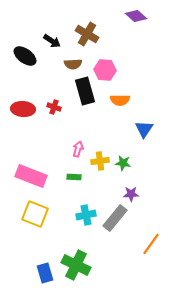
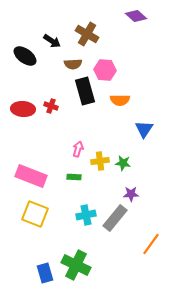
red cross: moved 3 px left, 1 px up
